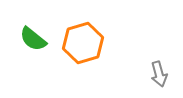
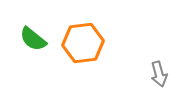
orange hexagon: rotated 9 degrees clockwise
